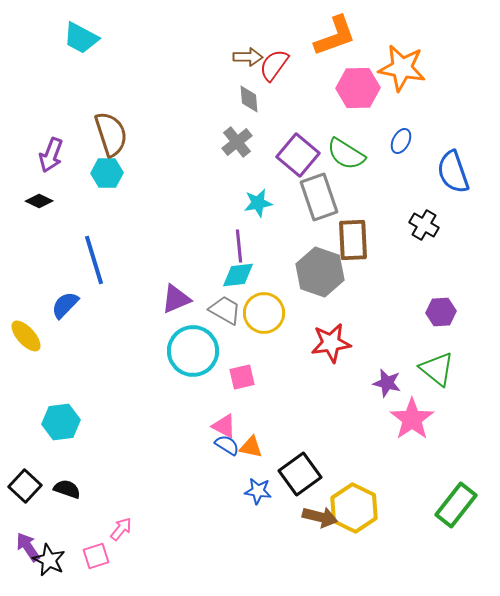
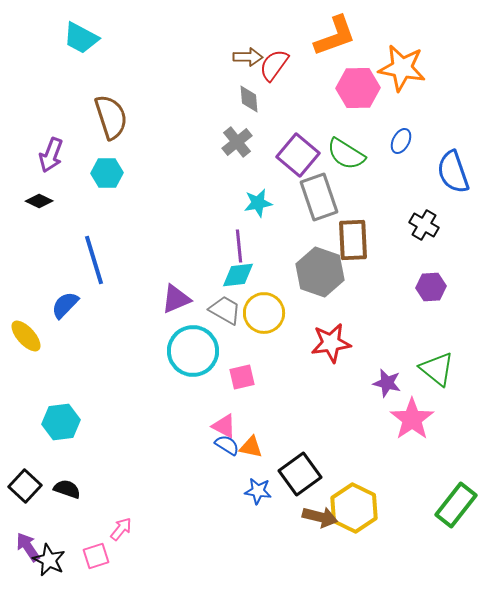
brown semicircle at (111, 134): moved 17 px up
purple hexagon at (441, 312): moved 10 px left, 25 px up
